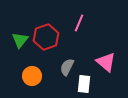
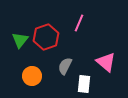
gray semicircle: moved 2 px left, 1 px up
